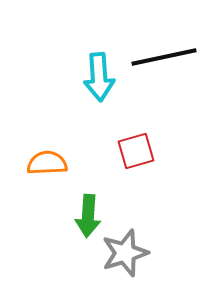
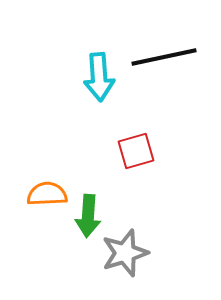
orange semicircle: moved 31 px down
